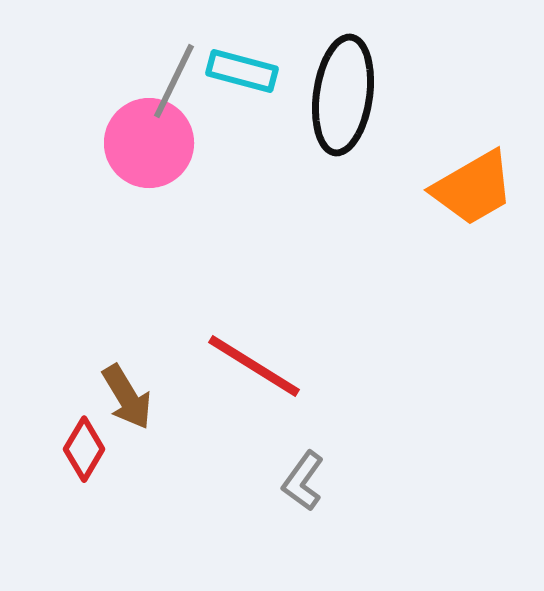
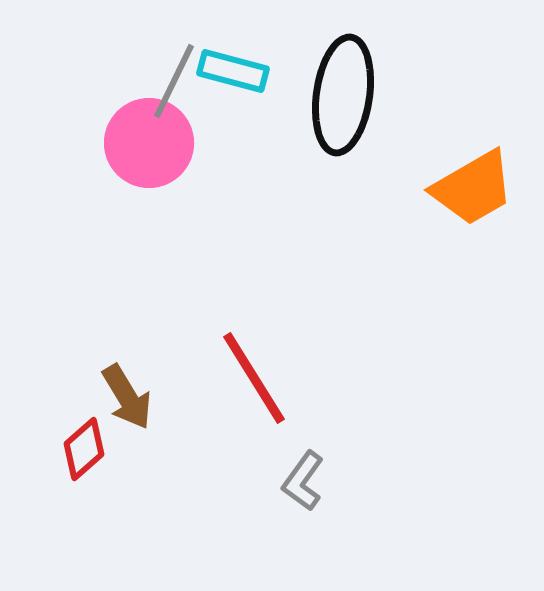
cyan rectangle: moved 9 px left
red line: moved 12 px down; rotated 26 degrees clockwise
red diamond: rotated 18 degrees clockwise
